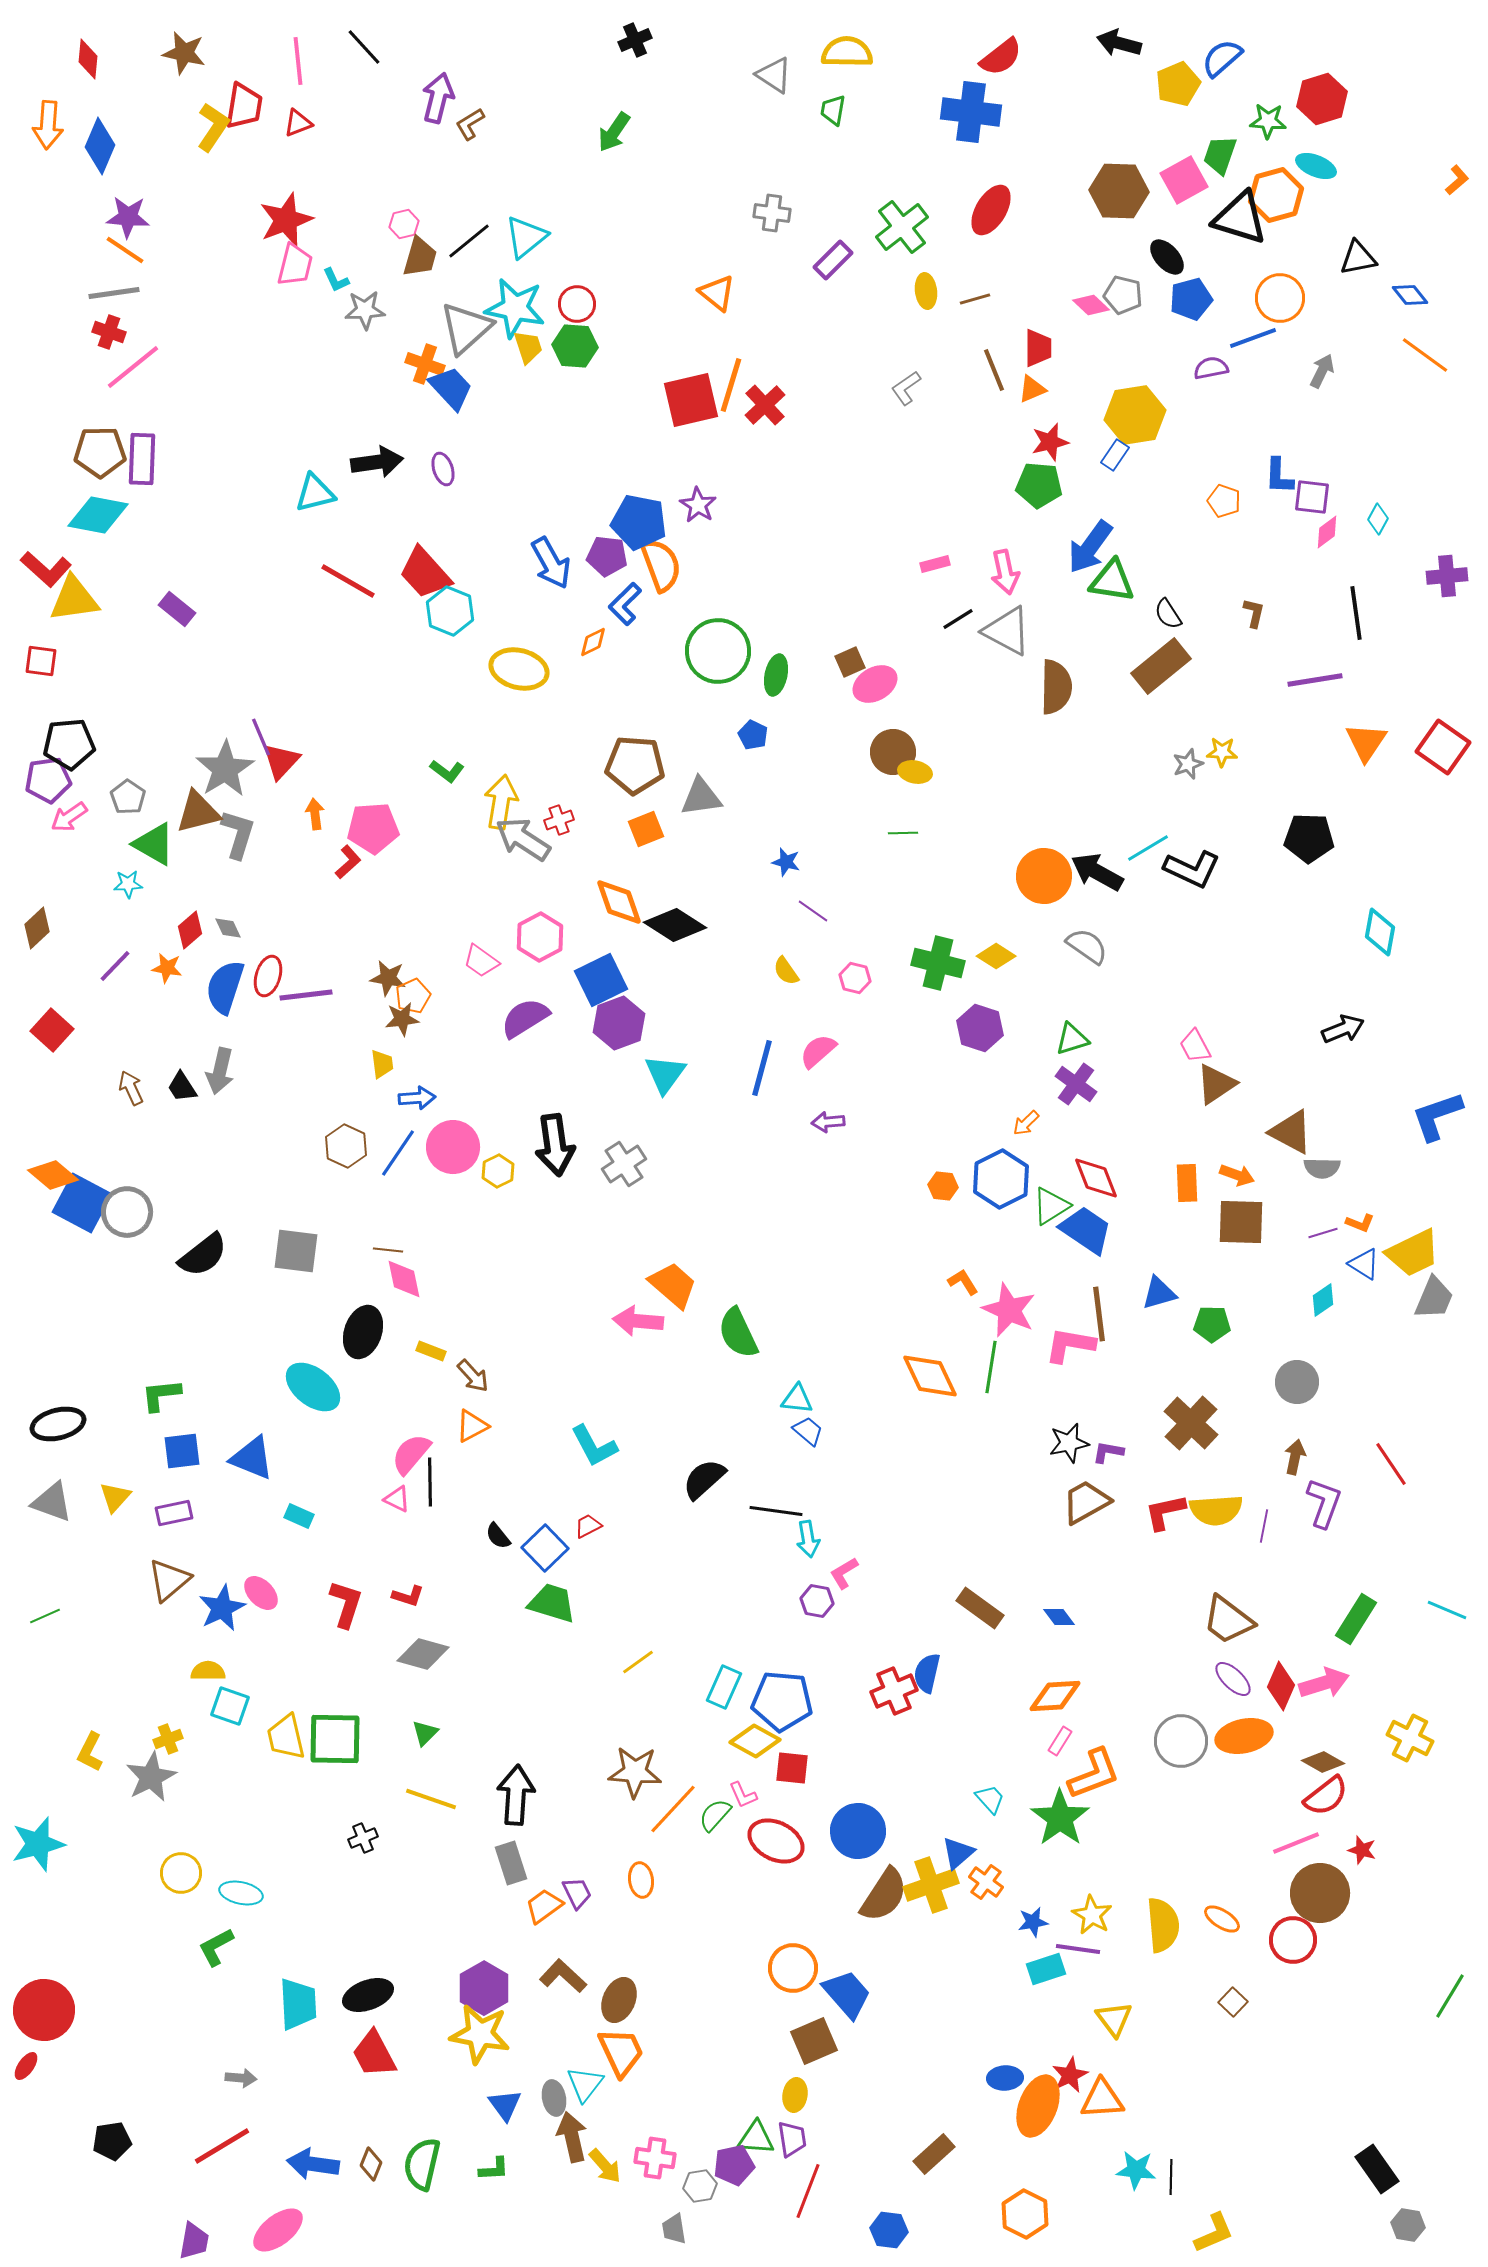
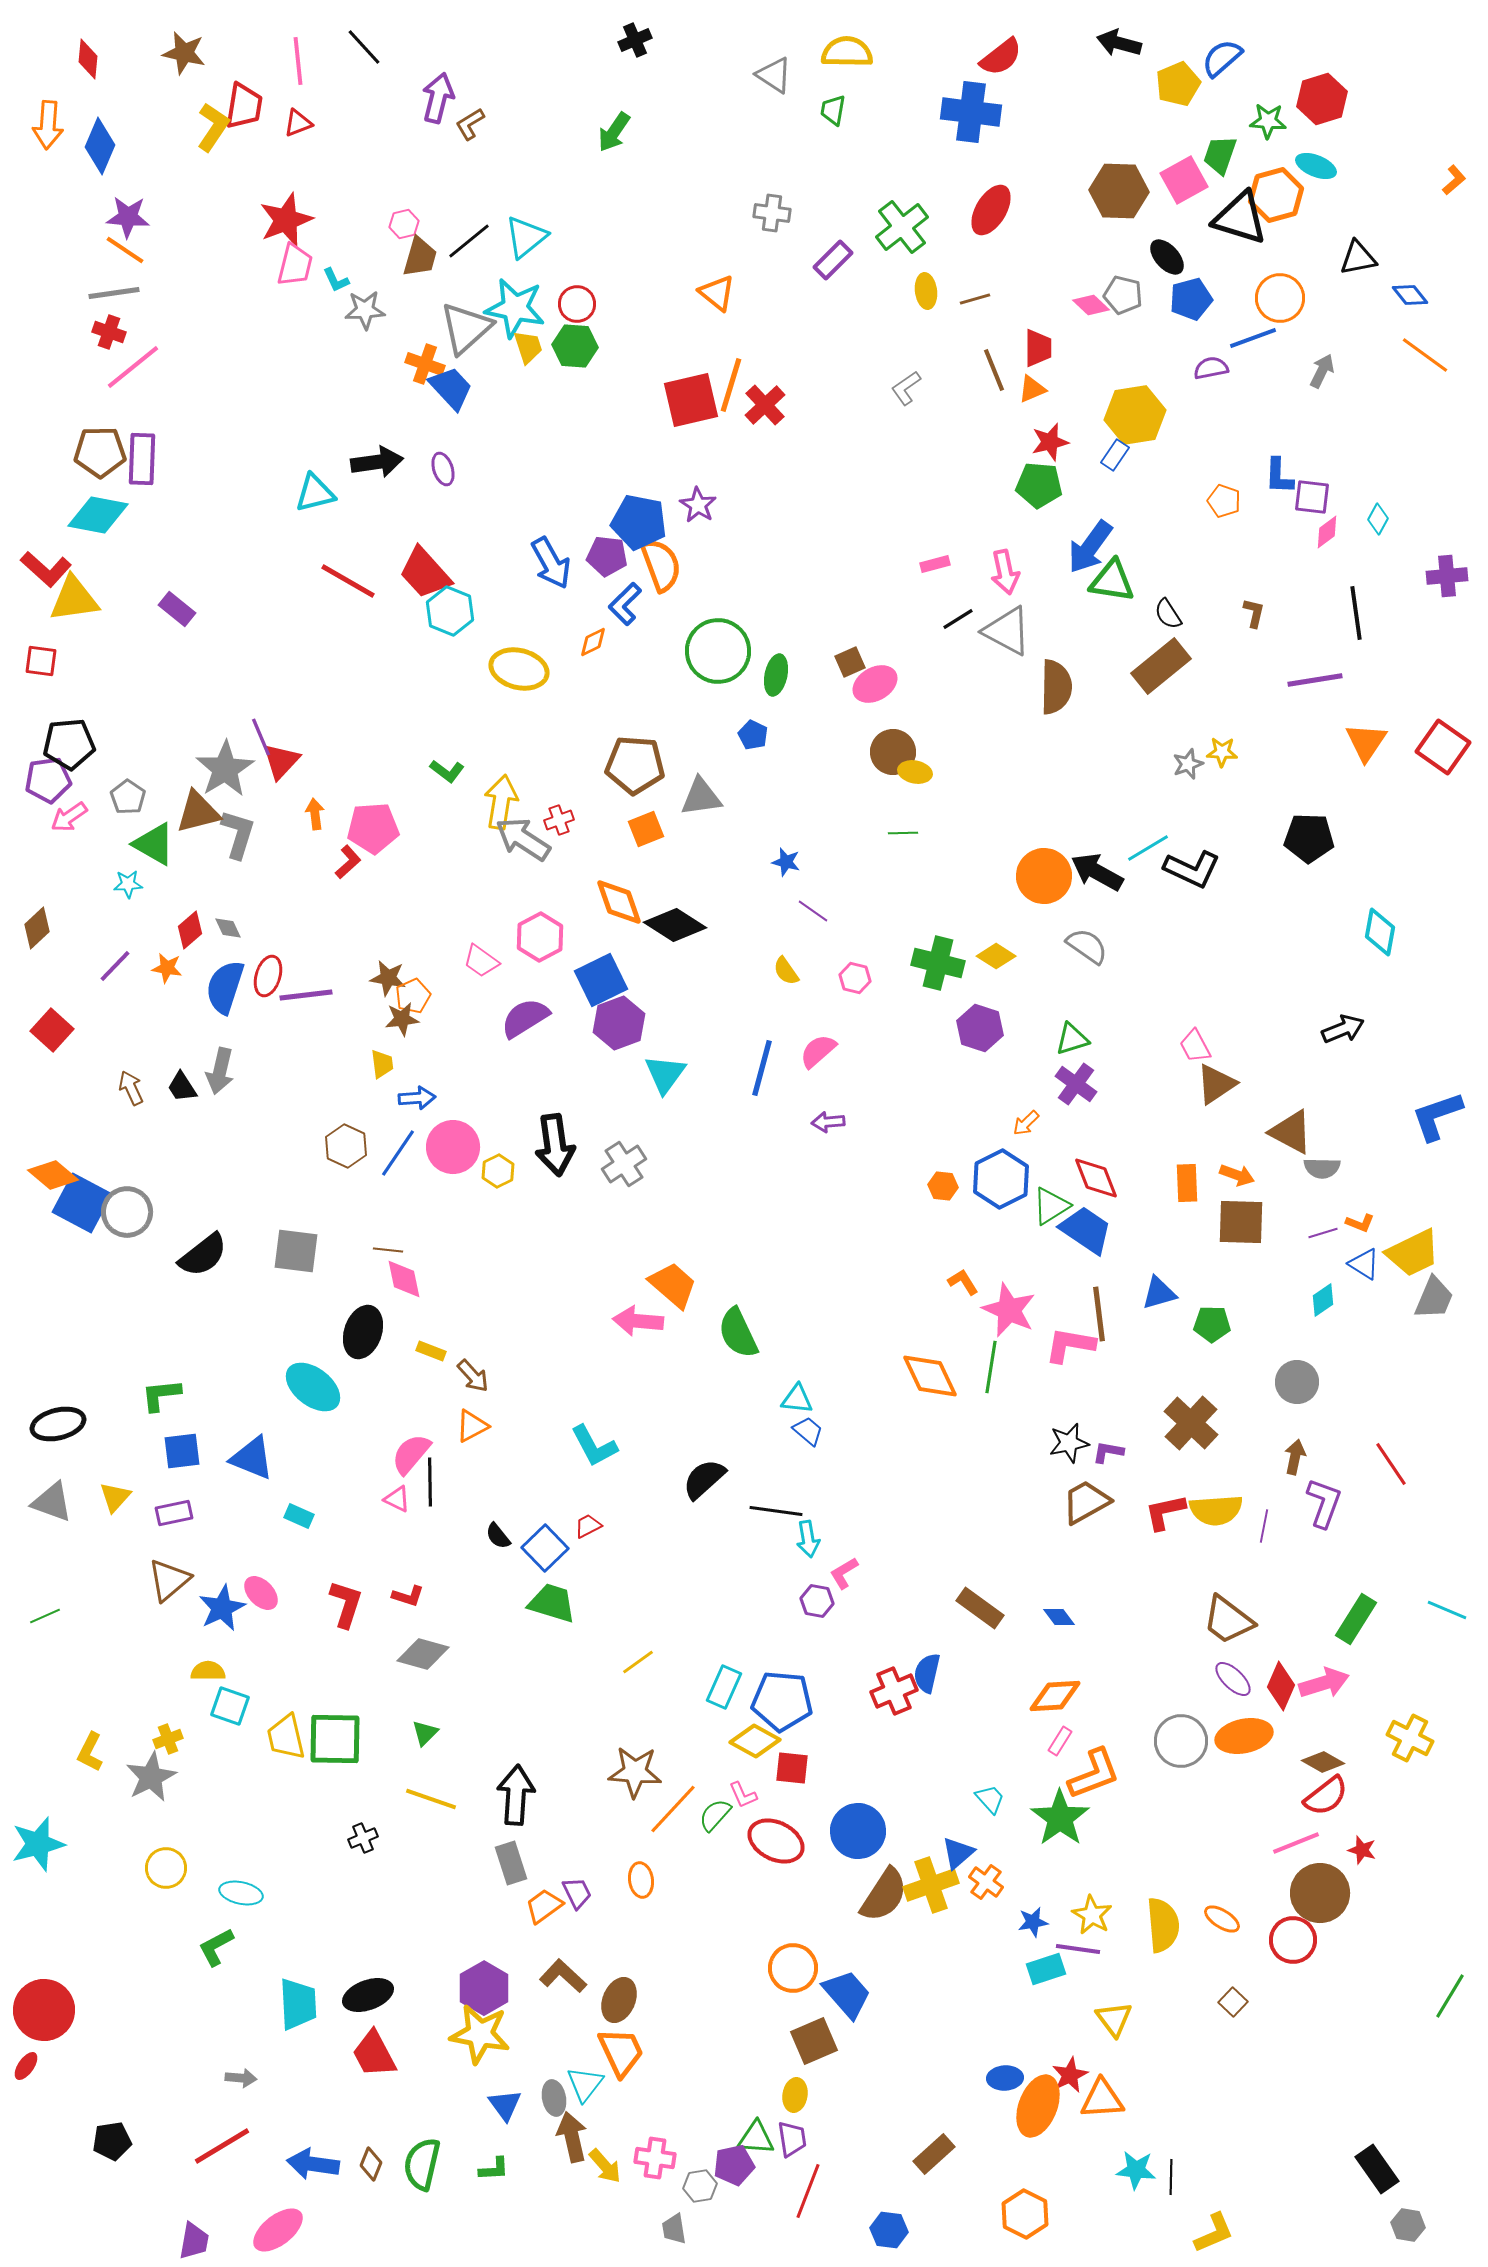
orange L-shape at (1457, 180): moved 3 px left
yellow circle at (181, 1873): moved 15 px left, 5 px up
